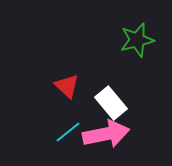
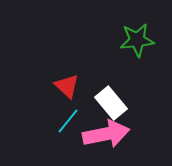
green star: rotated 8 degrees clockwise
cyan line: moved 11 px up; rotated 12 degrees counterclockwise
